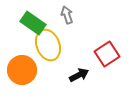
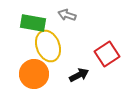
gray arrow: rotated 54 degrees counterclockwise
green rectangle: rotated 25 degrees counterclockwise
yellow ellipse: moved 1 px down
orange circle: moved 12 px right, 4 px down
